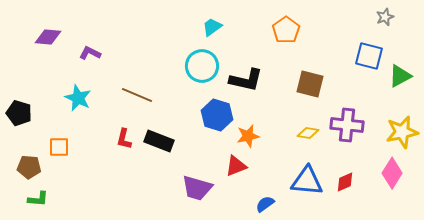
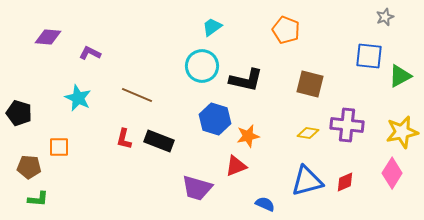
orange pentagon: rotated 16 degrees counterclockwise
blue square: rotated 8 degrees counterclockwise
blue hexagon: moved 2 px left, 4 px down
blue triangle: rotated 20 degrees counterclockwise
blue semicircle: rotated 60 degrees clockwise
